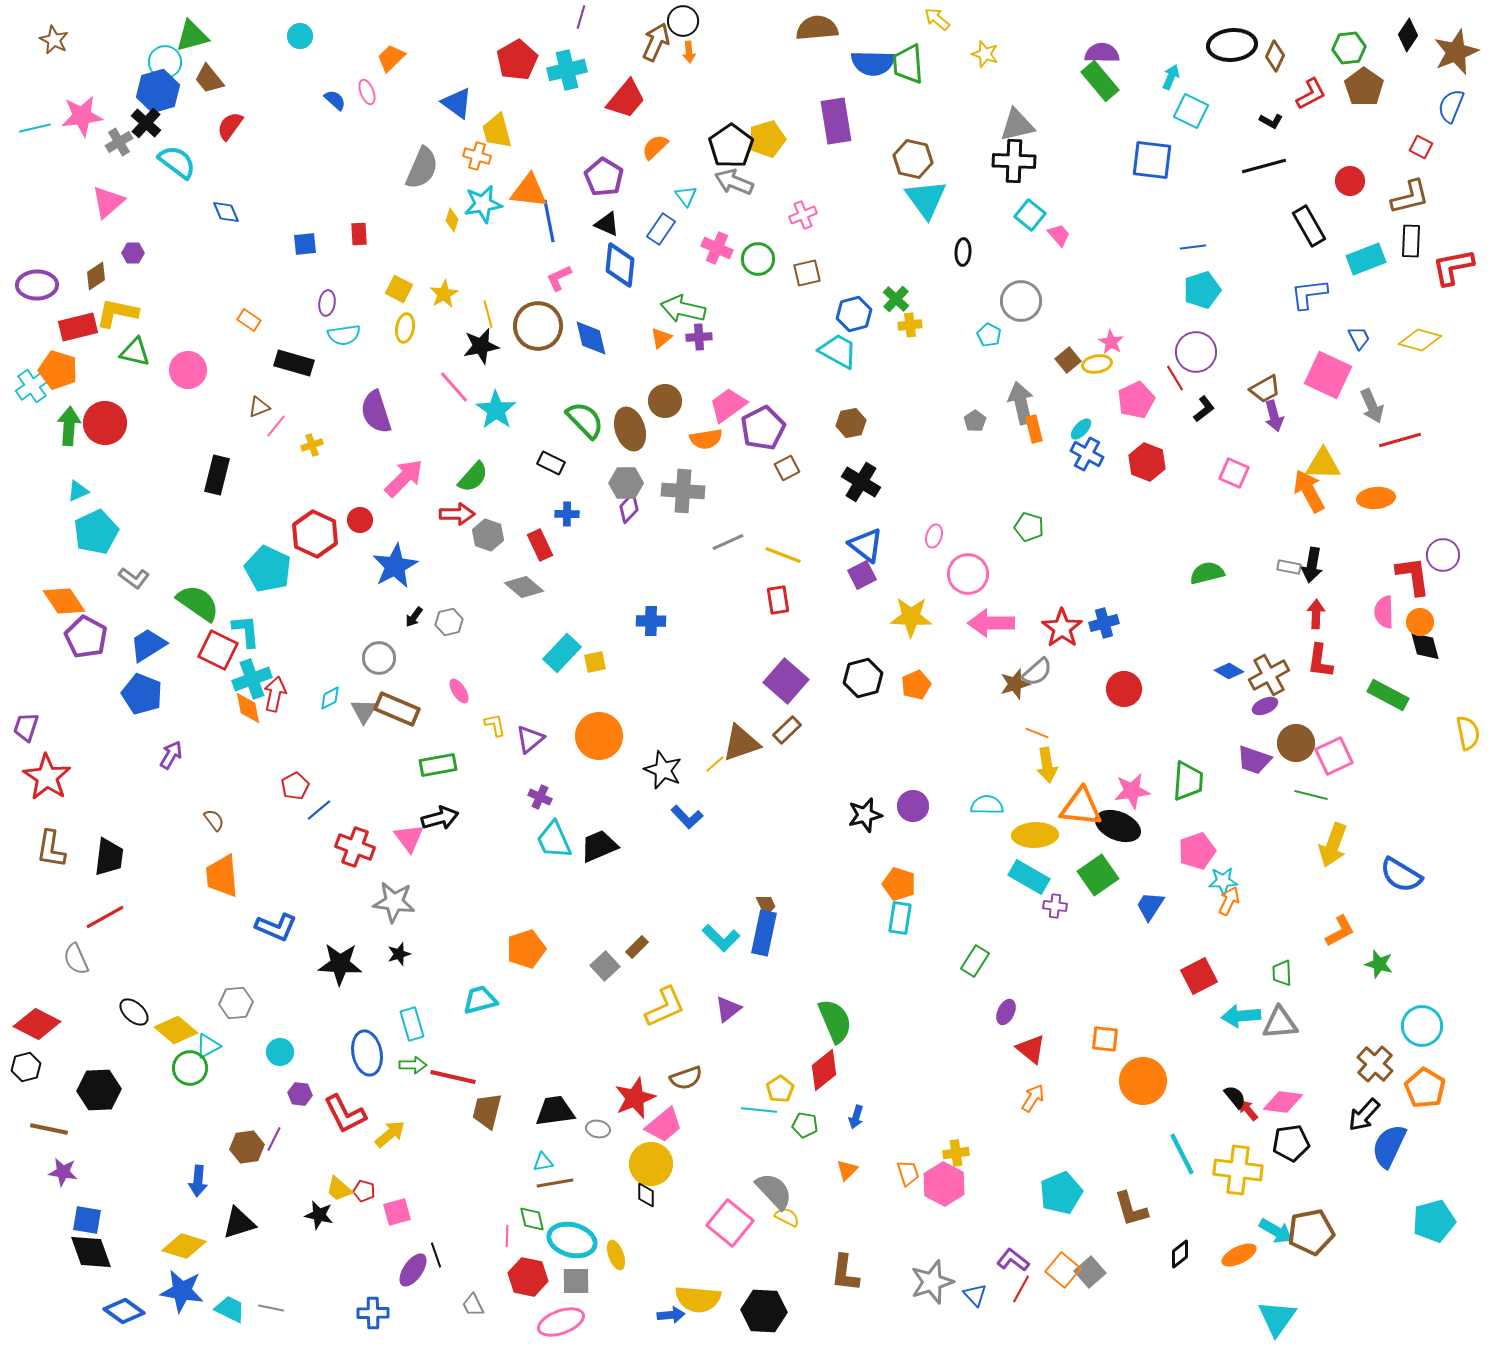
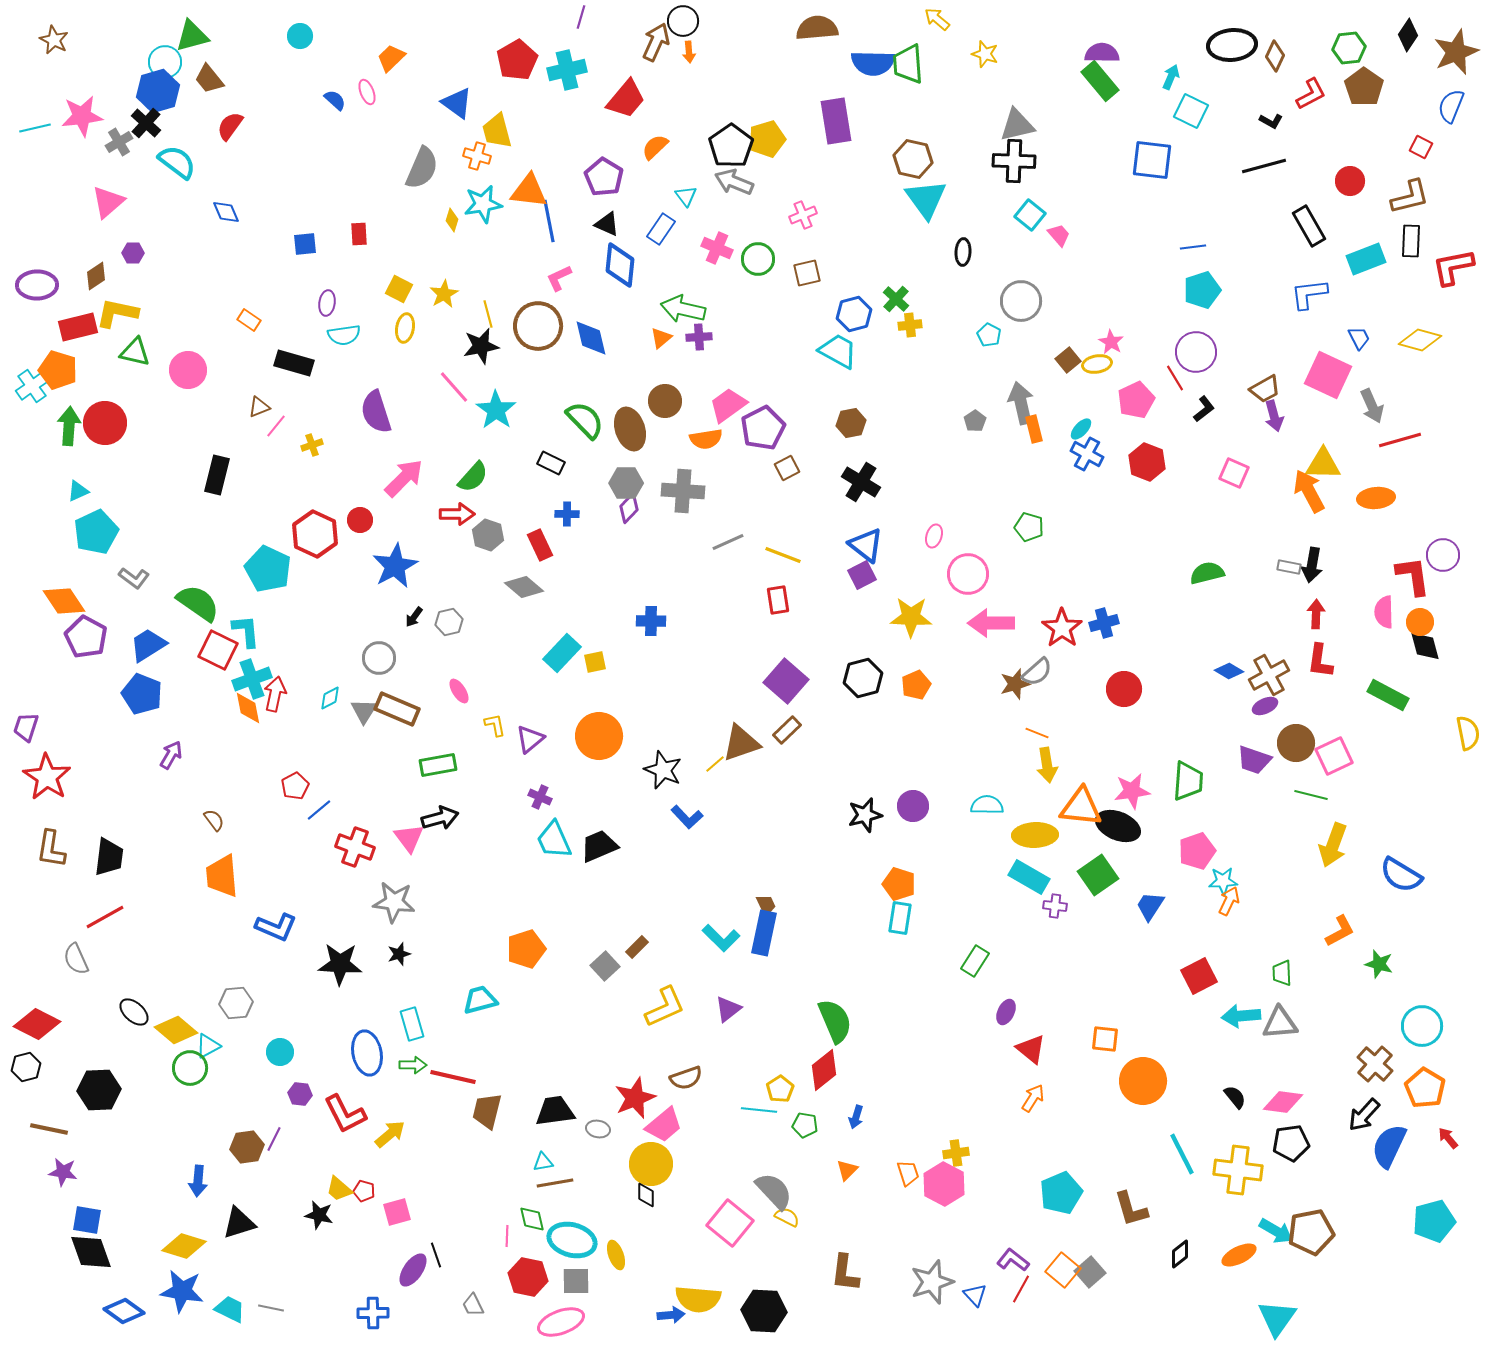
red arrow at (1248, 1110): moved 200 px right, 28 px down
